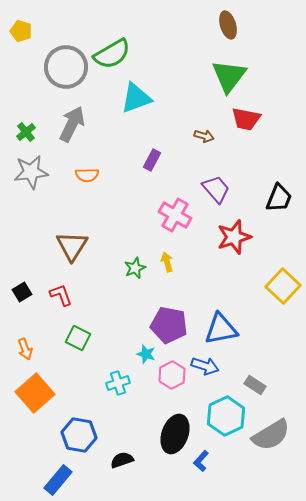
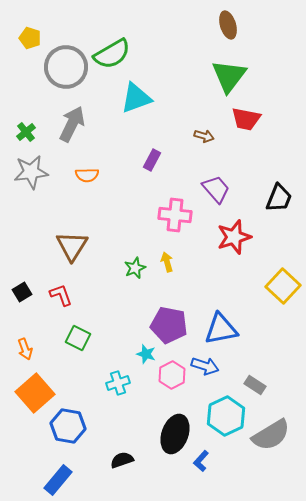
yellow pentagon: moved 9 px right, 7 px down
pink cross: rotated 24 degrees counterclockwise
blue hexagon: moved 11 px left, 9 px up
